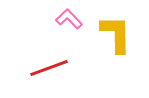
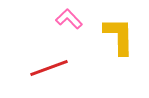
yellow L-shape: moved 3 px right, 2 px down
